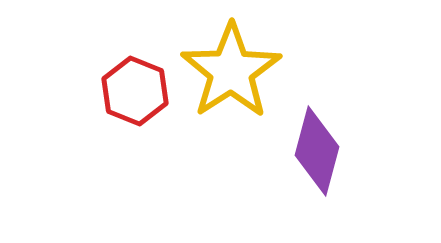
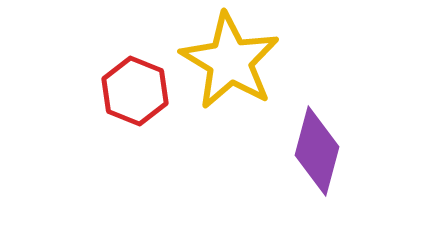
yellow star: moved 1 px left, 10 px up; rotated 8 degrees counterclockwise
